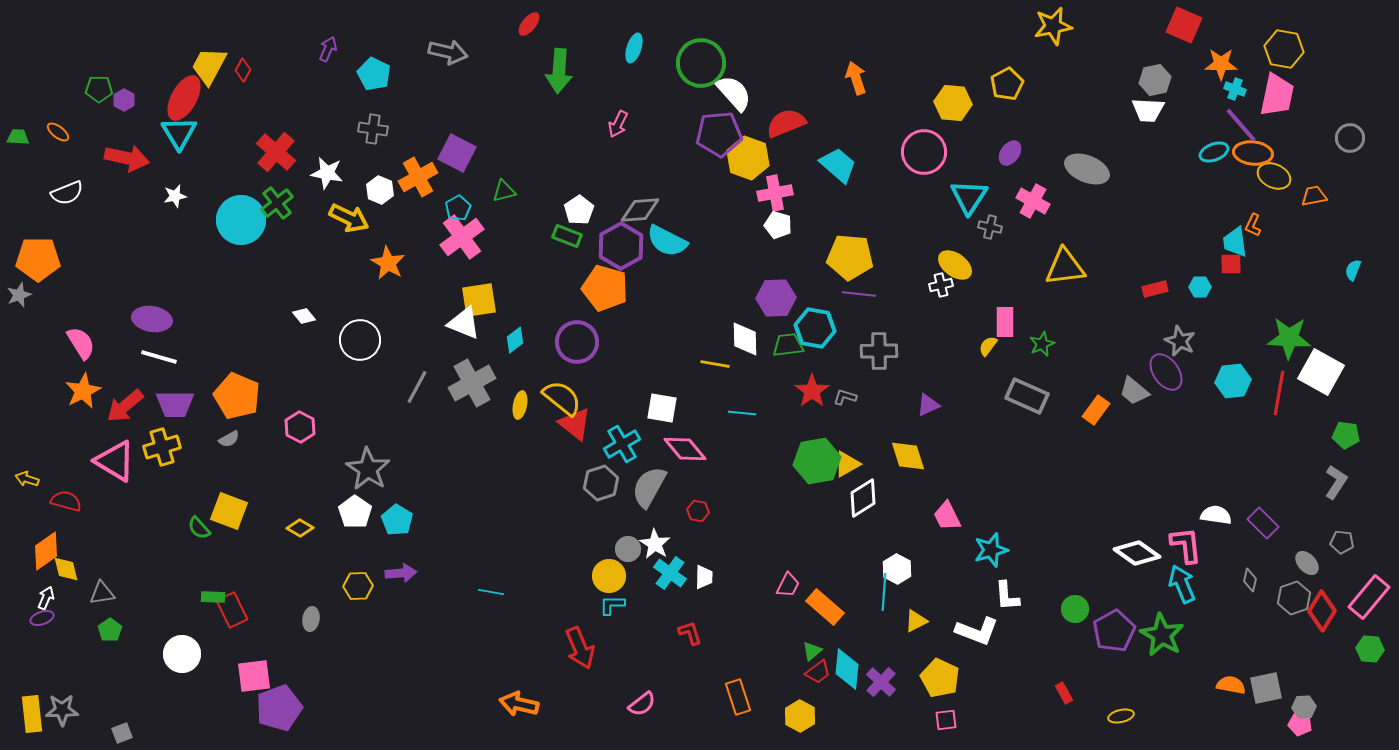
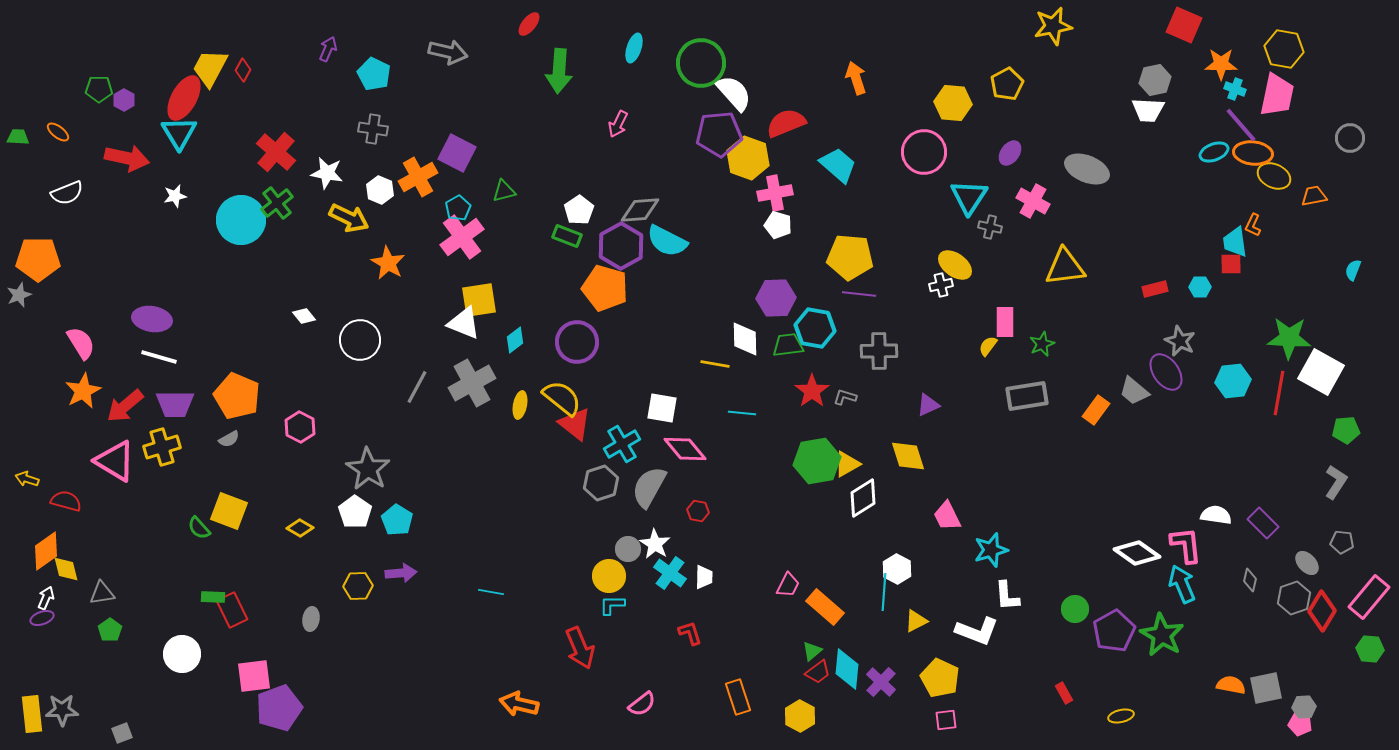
yellow trapezoid at (209, 66): moved 1 px right, 2 px down
gray rectangle at (1027, 396): rotated 33 degrees counterclockwise
green pentagon at (1346, 435): moved 5 px up; rotated 12 degrees counterclockwise
